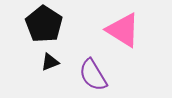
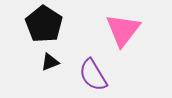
pink triangle: rotated 36 degrees clockwise
